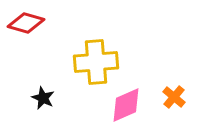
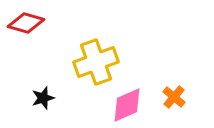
yellow cross: rotated 15 degrees counterclockwise
black star: rotated 30 degrees clockwise
pink diamond: moved 1 px right
